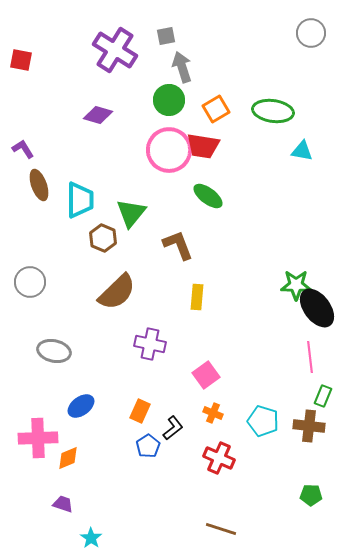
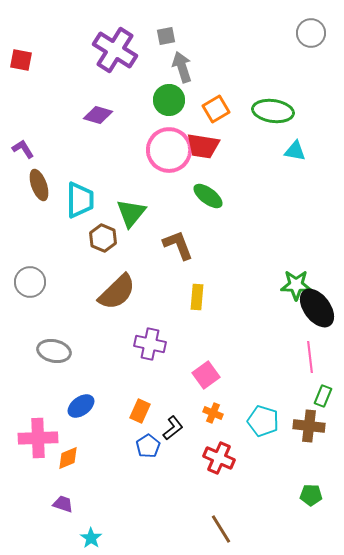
cyan triangle at (302, 151): moved 7 px left
brown line at (221, 529): rotated 40 degrees clockwise
